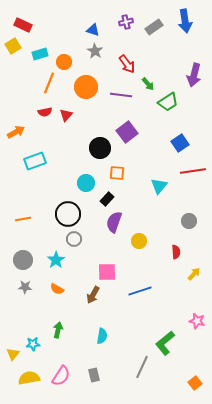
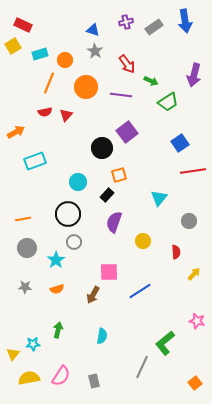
orange circle at (64, 62): moved 1 px right, 2 px up
green arrow at (148, 84): moved 3 px right, 3 px up; rotated 24 degrees counterclockwise
black circle at (100, 148): moved 2 px right
orange square at (117, 173): moved 2 px right, 2 px down; rotated 21 degrees counterclockwise
cyan circle at (86, 183): moved 8 px left, 1 px up
cyan triangle at (159, 186): moved 12 px down
black rectangle at (107, 199): moved 4 px up
gray circle at (74, 239): moved 3 px down
yellow circle at (139, 241): moved 4 px right
gray circle at (23, 260): moved 4 px right, 12 px up
pink square at (107, 272): moved 2 px right
orange semicircle at (57, 289): rotated 48 degrees counterclockwise
blue line at (140, 291): rotated 15 degrees counterclockwise
gray rectangle at (94, 375): moved 6 px down
